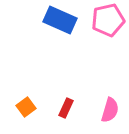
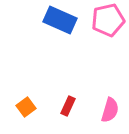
red rectangle: moved 2 px right, 2 px up
